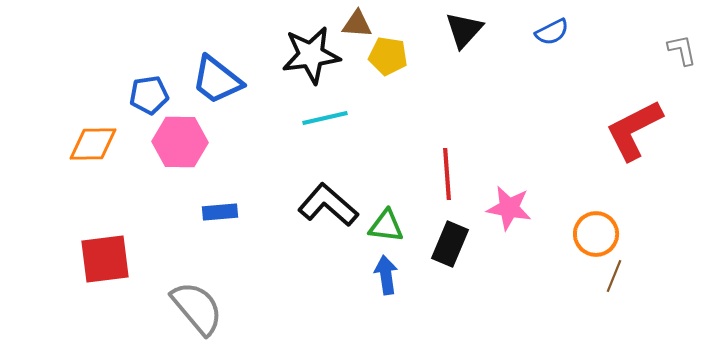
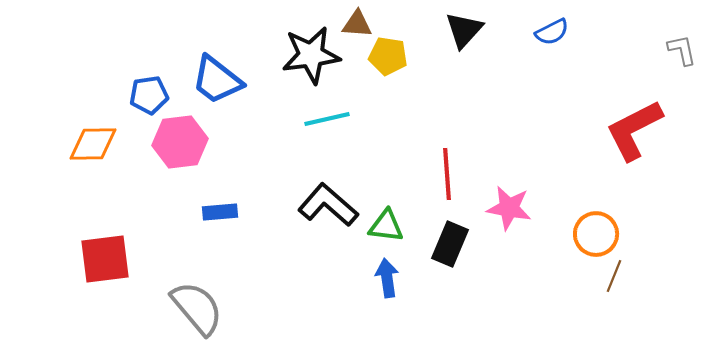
cyan line: moved 2 px right, 1 px down
pink hexagon: rotated 8 degrees counterclockwise
blue arrow: moved 1 px right, 3 px down
